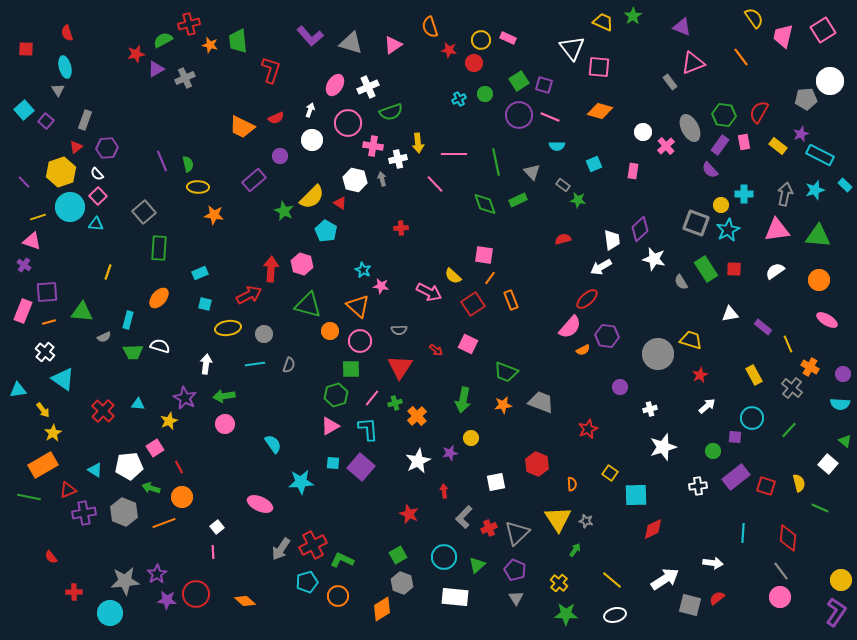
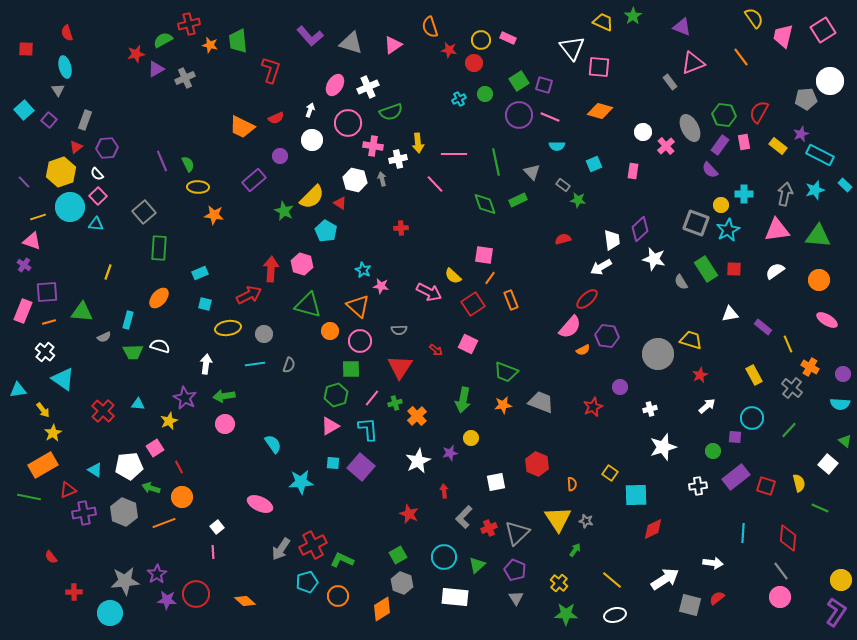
purple square at (46, 121): moved 3 px right, 1 px up
green semicircle at (188, 164): rotated 14 degrees counterclockwise
red star at (588, 429): moved 5 px right, 22 px up
